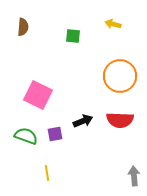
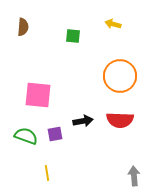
pink square: rotated 20 degrees counterclockwise
black arrow: rotated 12 degrees clockwise
